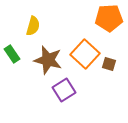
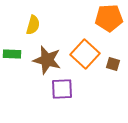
yellow semicircle: moved 1 px up
green rectangle: rotated 54 degrees counterclockwise
brown star: moved 1 px left
brown square: moved 4 px right
purple square: moved 2 px left, 1 px up; rotated 30 degrees clockwise
